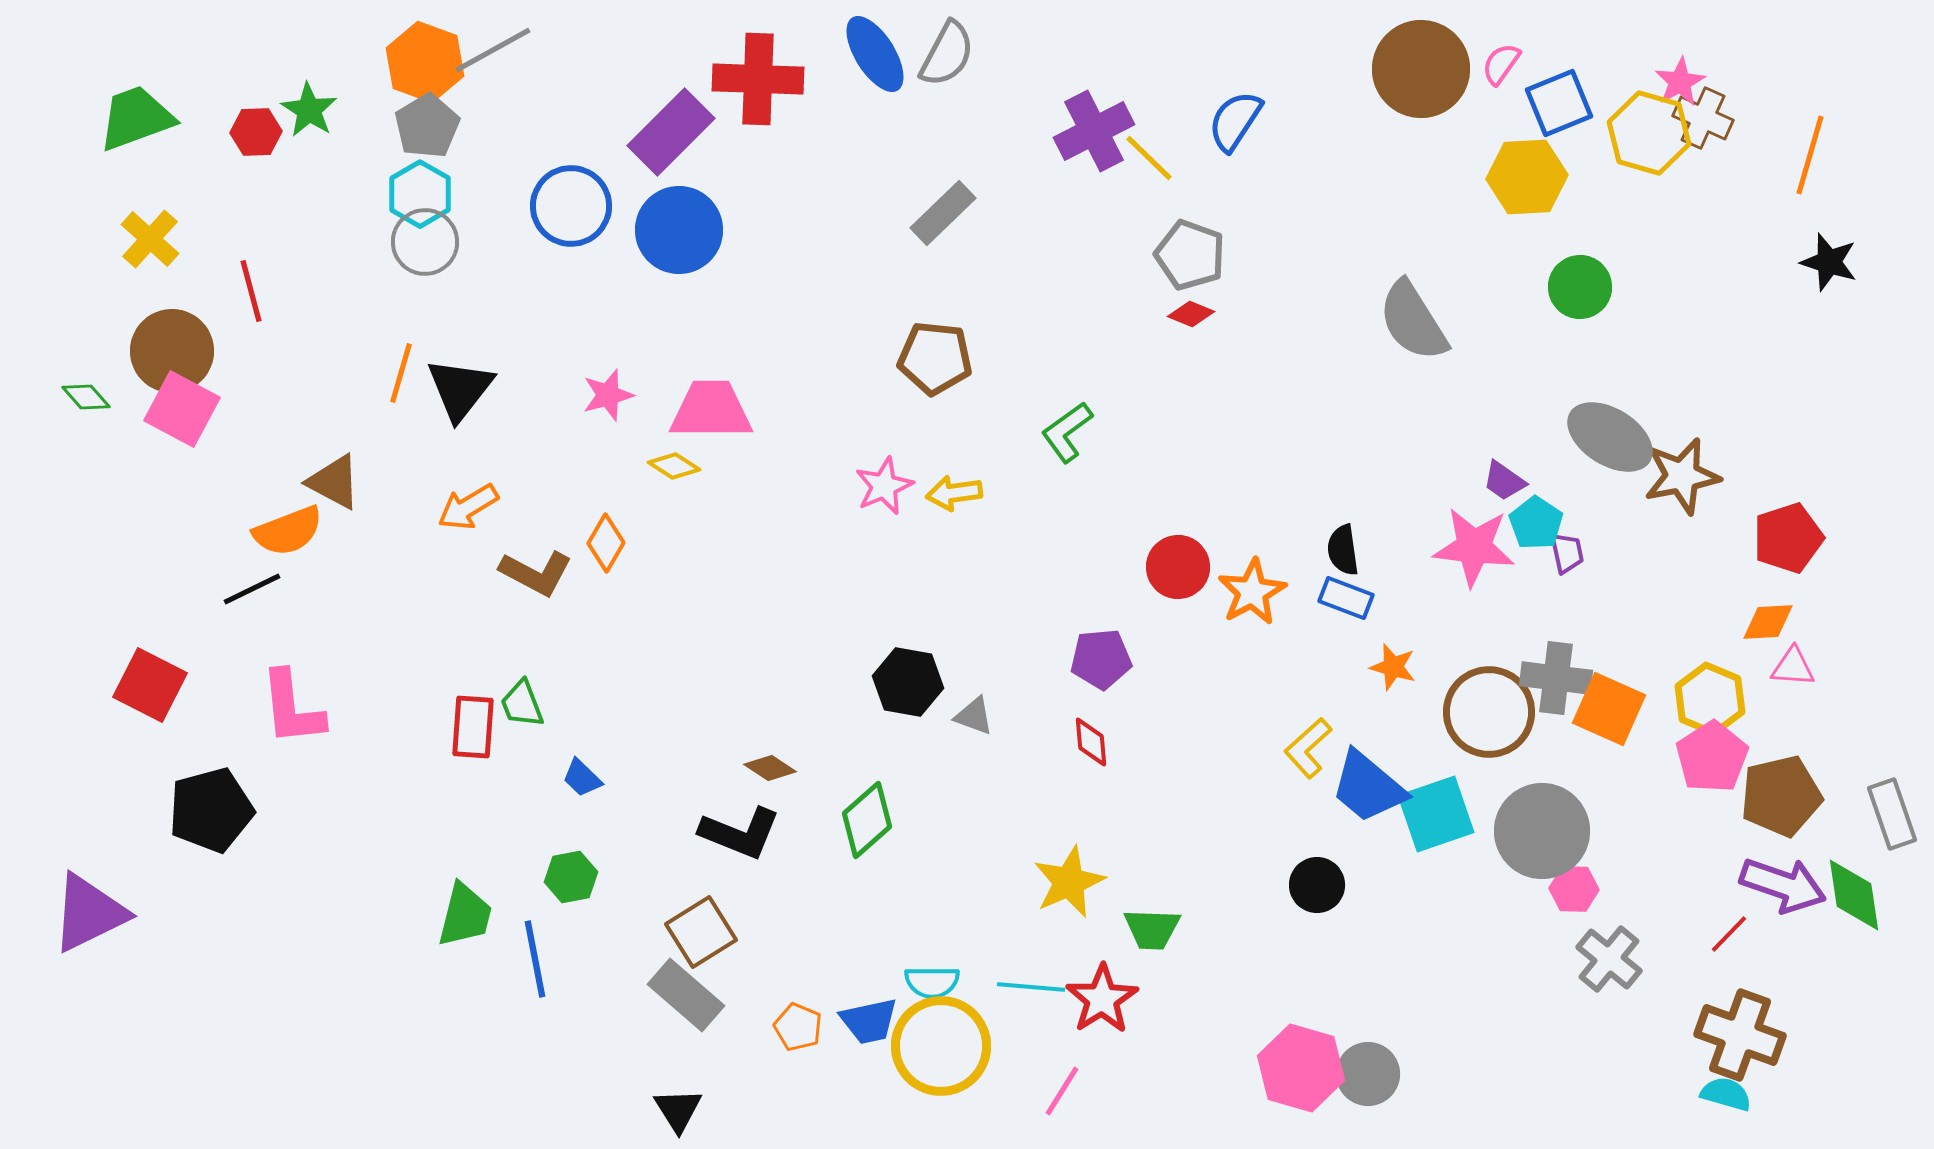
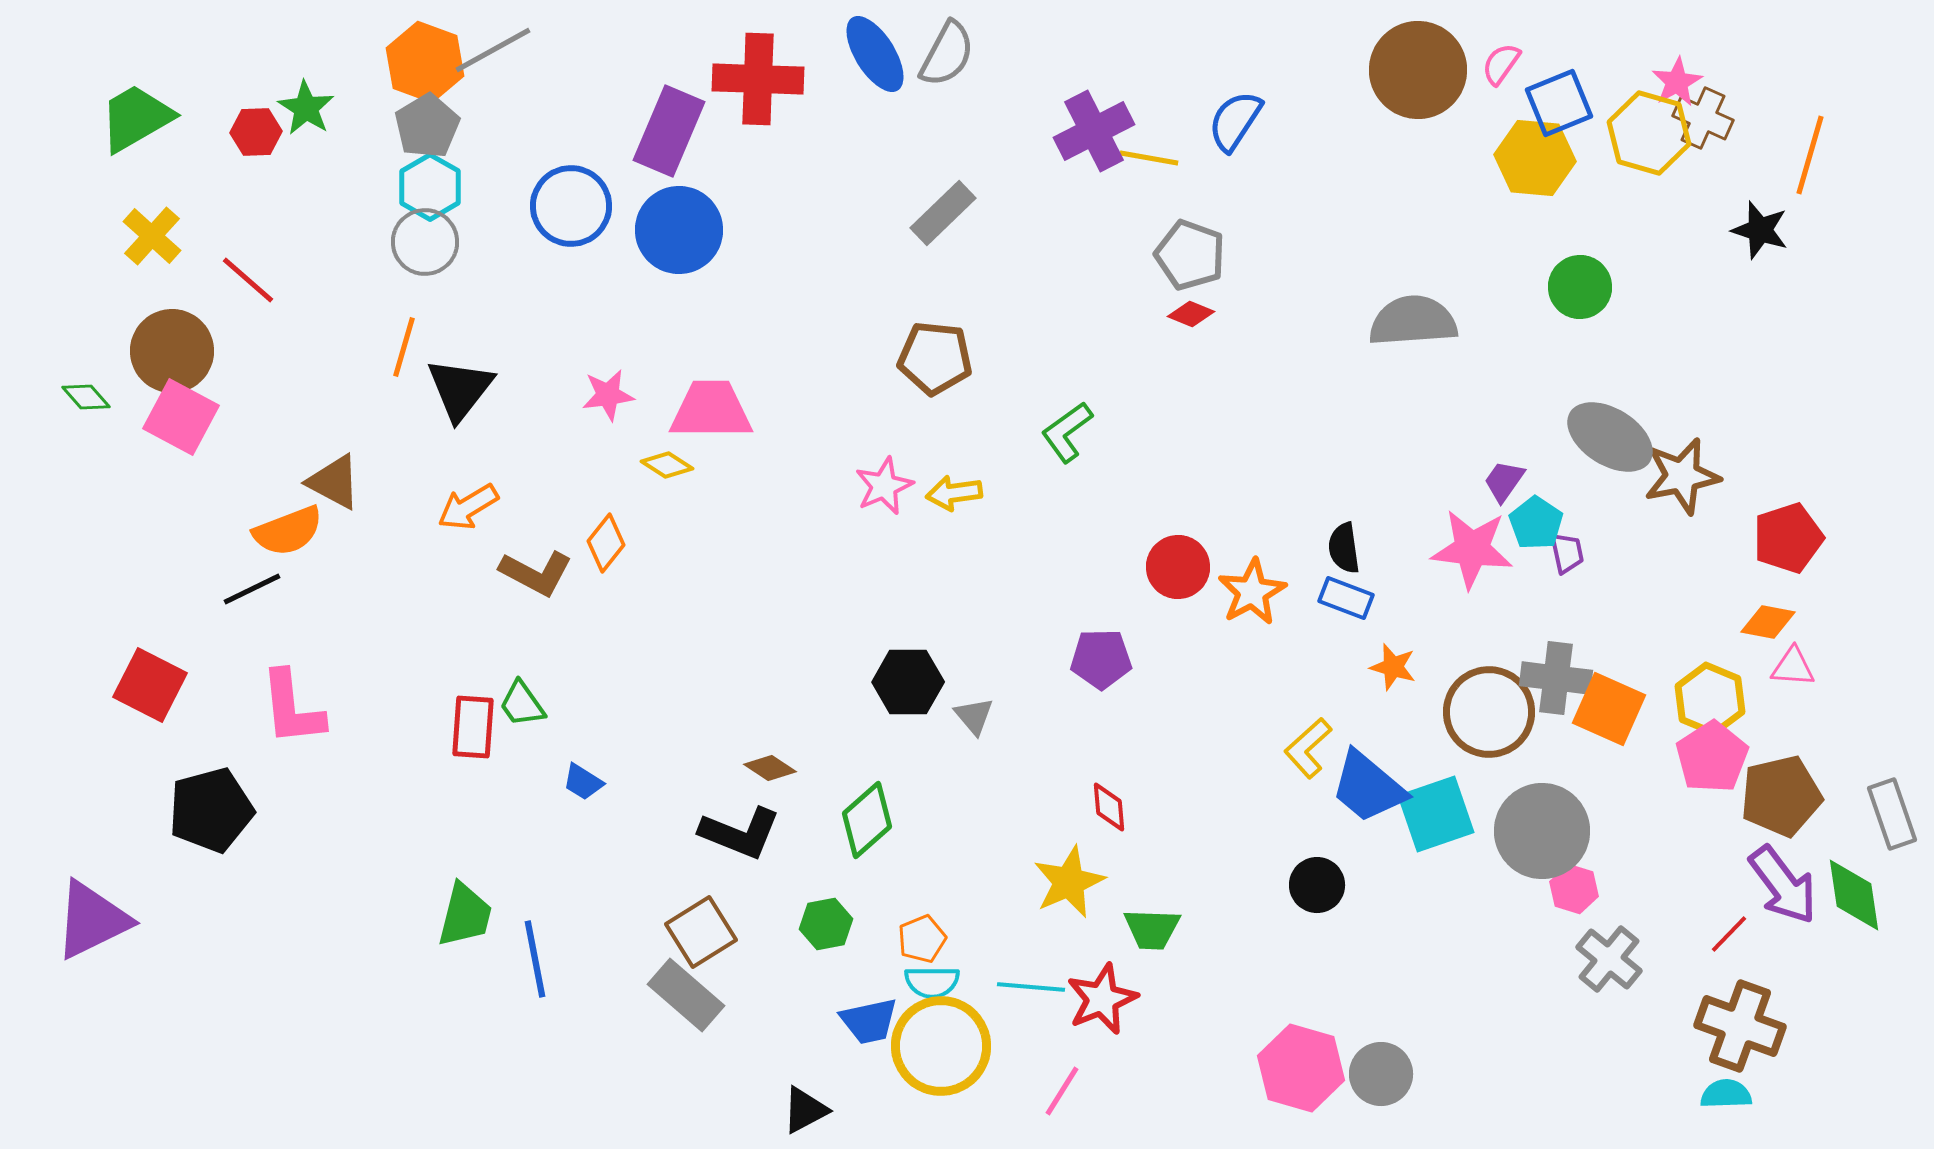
brown circle at (1421, 69): moved 3 px left, 1 px down
pink star at (1680, 82): moved 3 px left
green star at (309, 110): moved 3 px left, 2 px up
green trapezoid at (136, 118): rotated 10 degrees counterclockwise
purple rectangle at (671, 132): moved 2 px left, 1 px up; rotated 22 degrees counterclockwise
yellow line at (1149, 158): rotated 34 degrees counterclockwise
yellow hexagon at (1527, 177): moved 8 px right, 19 px up; rotated 8 degrees clockwise
cyan hexagon at (420, 194): moved 10 px right, 7 px up
yellow cross at (150, 239): moved 2 px right, 3 px up
black star at (1829, 262): moved 69 px left, 32 px up
red line at (251, 291): moved 3 px left, 11 px up; rotated 34 degrees counterclockwise
gray semicircle at (1413, 321): rotated 118 degrees clockwise
orange line at (401, 373): moved 3 px right, 26 px up
pink star at (608, 395): rotated 8 degrees clockwise
pink square at (182, 409): moved 1 px left, 8 px down
yellow diamond at (674, 466): moved 7 px left, 1 px up
purple trapezoid at (1504, 481): rotated 90 degrees clockwise
orange diamond at (606, 543): rotated 8 degrees clockwise
pink star at (1474, 547): moved 2 px left, 2 px down
black semicircle at (1343, 550): moved 1 px right, 2 px up
orange diamond at (1768, 622): rotated 14 degrees clockwise
purple pentagon at (1101, 659): rotated 4 degrees clockwise
black hexagon at (908, 682): rotated 10 degrees counterclockwise
green trapezoid at (522, 704): rotated 14 degrees counterclockwise
gray triangle at (974, 716): rotated 30 degrees clockwise
red diamond at (1091, 742): moved 18 px right, 65 px down
blue trapezoid at (582, 778): moved 1 px right, 4 px down; rotated 12 degrees counterclockwise
green hexagon at (571, 877): moved 255 px right, 47 px down
purple arrow at (1783, 885): rotated 34 degrees clockwise
pink hexagon at (1574, 889): rotated 15 degrees clockwise
purple triangle at (89, 913): moved 3 px right, 7 px down
red star at (1102, 999): rotated 10 degrees clockwise
orange pentagon at (798, 1027): moved 124 px right, 88 px up; rotated 27 degrees clockwise
brown cross at (1740, 1035): moved 9 px up
gray circle at (1368, 1074): moved 13 px right
cyan semicircle at (1726, 1094): rotated 18 degrees counterclockwise
black triangle at (678, 1110): moved 127 px right; rotated 34 degrees clockwise
